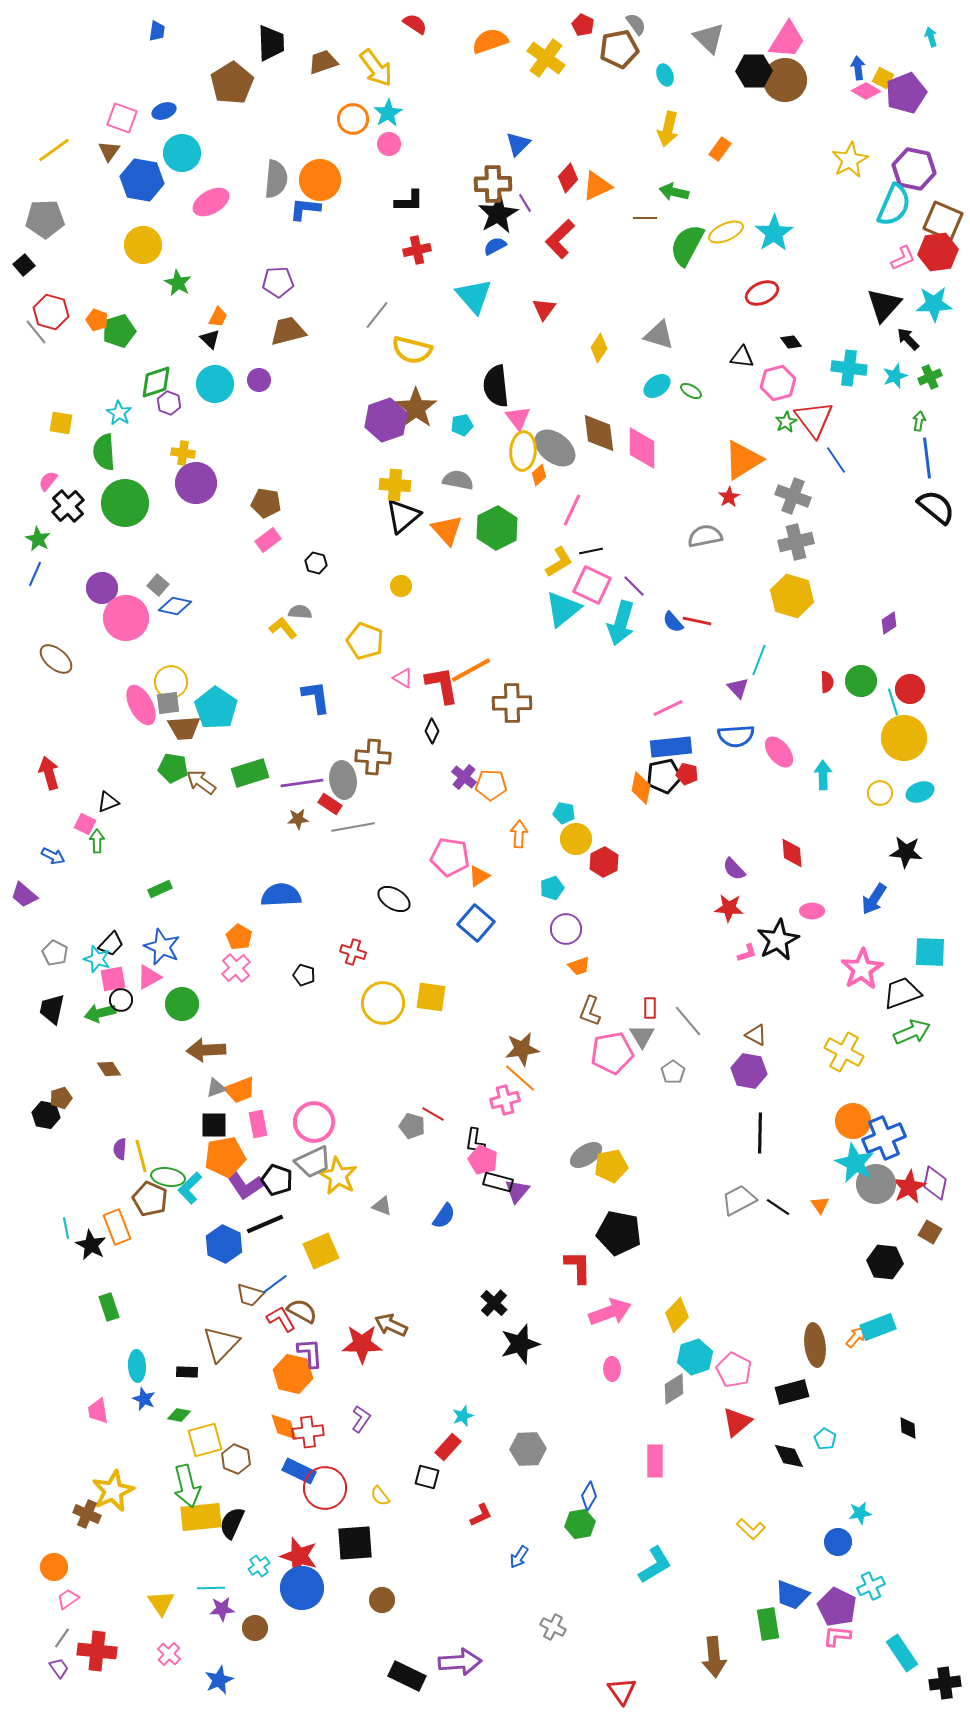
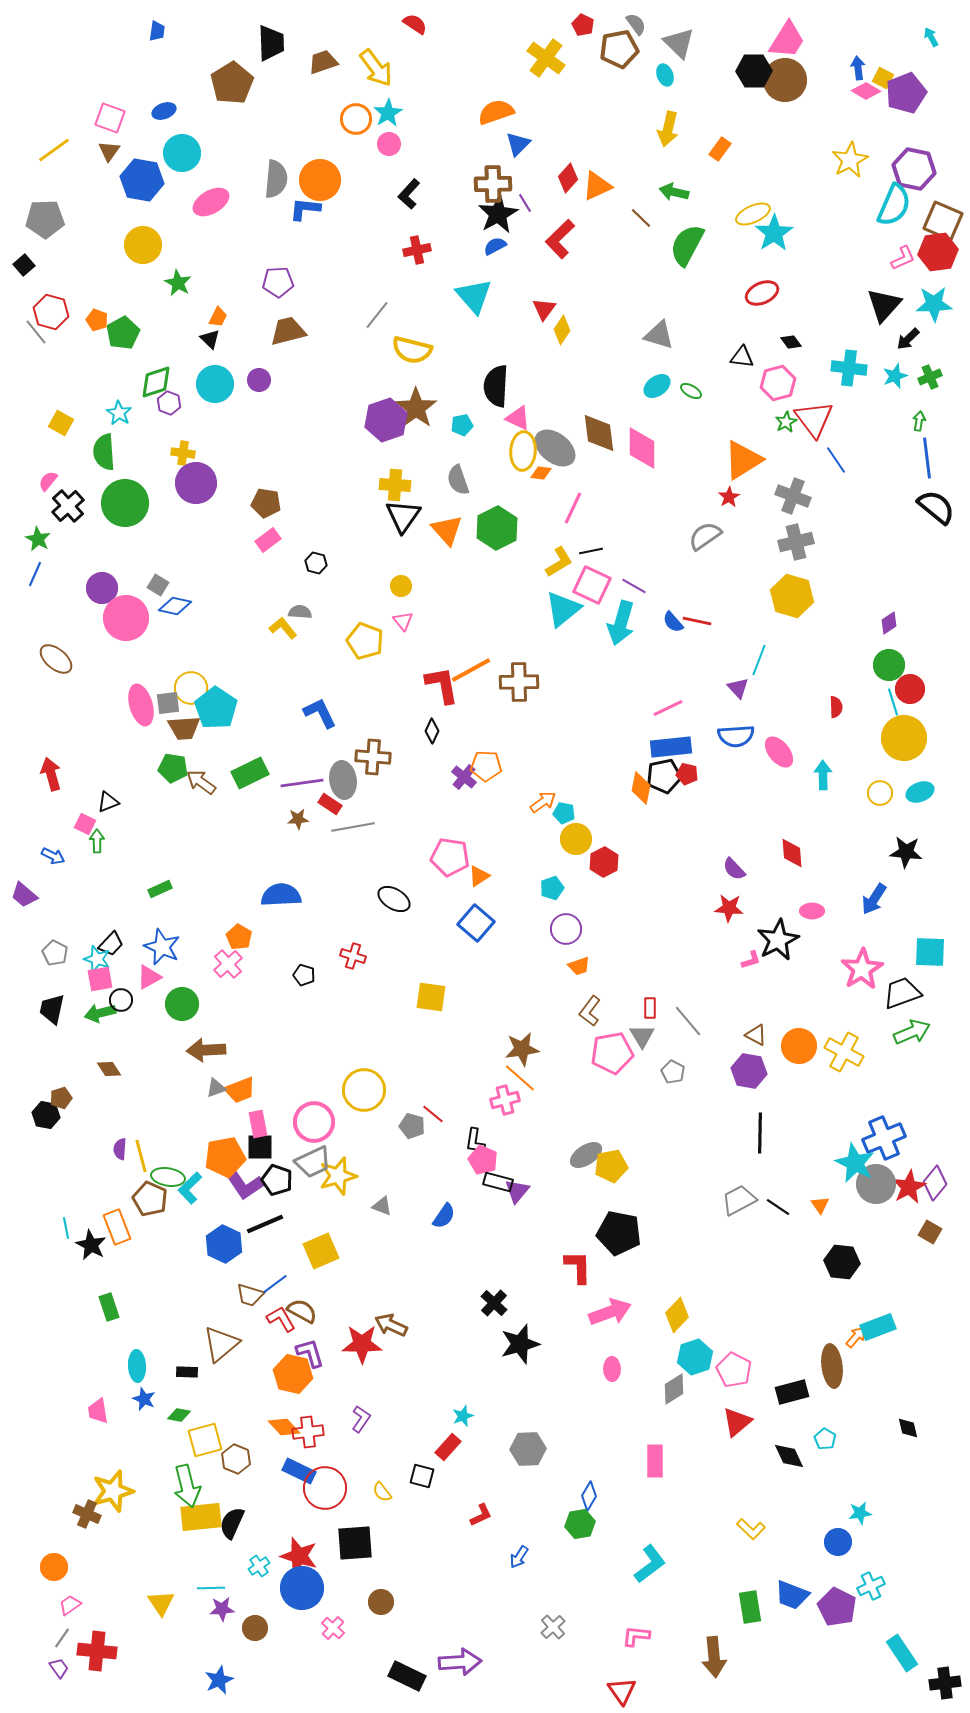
cyan arrow at (931, 37): rotated 12 degrees counterclockwise
gray triangle at (709, 38): moved 30 px left, 5 px down
orange semicircle at (490, 41): moved 6 px right, 71 px down
pink square at (122, 118): moved 12 px left
orange circle at (353, 119): moved 3 px right
black L-shape at (409, 201): moved 7 px up; rotated 132 degrees clockwise
brown line at (645, 218): moved 4 px left; rotated 45 degrees clockwise
yellow ellipse at (726, 232): moved 27 px right, 18 px up
green pentagon at (119, 331): moved 4 px right, 2 px down; rotated 12 degrees counterclockwise
black arrow at (908, 339): rotated 90 degrees counterclockwise
yellow diamond at (599, 348): moved 37 px left, 18 px up
black semicircle at (496, 386): rotated 9 degrees clockwise
pink triangle at (518, 418): rotated 28 degrees counterclockwise
yellow square at (61, 423): rotated 20 degrees clockwise
orange diamond at (539, 475): moved 2 px right, 2 px up; rotated 50 degrees clockwise
gray semicircle at (458, 480): rotated 120 degrees counterclockwise
pink line at (572, 510): moved 1 px right, 2 px up
black triangle at (403, 516): rotated 15 degrees counterclockwise
gray semicircle at (705, 536): rotated 24 degrees counterclockwise
gray square at (158, 585): rotated 10 degrees counterclockwise
purple line at (634, 586): rotated 15 degrees counterclockwise
pink triangle at (403, 678): moved 57 px up; rotated 20 degrees clockwise
green circle at (861, 681): moved 28 px right, 16 px up
yellow circle at (171, 682): moved 20 px right, 6 px down
red semicircle at (827, 682): moved 9 px right, 25 px down
blue L-shape at (316, 697): moved 4 px right, 16 px down; rotated 18 degrees counterclockwise
brown cross at (512, 703): moved 7 px right, 21 px up
pink ellipse at (141, 705): rotated 12 degrees clockwise
red arrow at (49, 773): moved 2 px right, 1 px down
green rectangle at (250, 773): rotated 9 degrees counterclockwise
orange pentagon at (491, 785): moved 5 px left, 19 px up
orange arrow at (519, 834): moved 24 px right, 32 px up; rotated 52 degrees clockwise
red cross at (353, 952): moved 4 px down
pink L-shape at (747, 953): moved 4 px right, 7 px down
pink cross at (236, 968): moved 8 px left, 4 px up
pink square at (113, 979): moved 13 px left
yellow circle at (383, 1003): moved 19 px left, 87 px down
brown L-shape at (590, 1011): rotated 16 degrees clockwise
gray pentagon at (673, 1072): rotated 10 degrees counterclockwise
red line at (433, 1114): rotated 10 degrees clockwise
orange circle at (853, 1121): moved 54 px left, 75 px up
black square at (214, 1125): moved 46 px right, 22 px down
yellow star at (338, 1176): rotated 27 degrees clockwise
purple diamond at (935, 1183): rotated 28 degrees clockwise
black hexagon at (885, 1262): moved 43 px left
brown triangle at (221, 1344): rotated 6 degrees clockwise
brown ellipse at (815, 1345): moved 17 px right, 21 px down
purple L-shape at (310, 1353): rotated 12 degrees counterclockwise
orange diamond at (284, 1427): rotated 24 degrees counterclockwise
black diamond at (908, 1428): rotated 10 degrees counterclockwise
black square at (427, 1477): moved 5 px left, 1 px up
yellow star at (113, 1491): rotated 9 degrees clockwise
yellow semicircle at (380, 1496): moved 2 px right, 4 px up
cyan L-shape at (655, 1565): moved 5 px left, 1 px up; rotated 6 degrees counterclockwise
pink trapezoid at (68, 1599): moved 2 px right, 6 px down
brown circle at (382, 1600): moved 1 px left, 2 px down
green rectangle at (768, 1624): moved 18 px left, 17 px up
gray cross at (553, 1627): rotated 20 degrees clockwise
pink L-shape at (837, 1636): moved 201 px left
pink cross at (169, 1654): moved 164 px right, 26 px up
